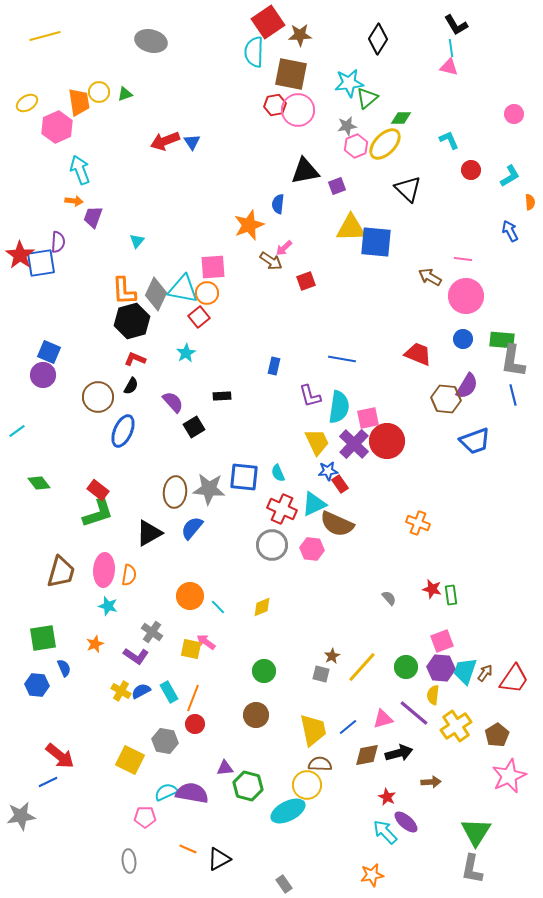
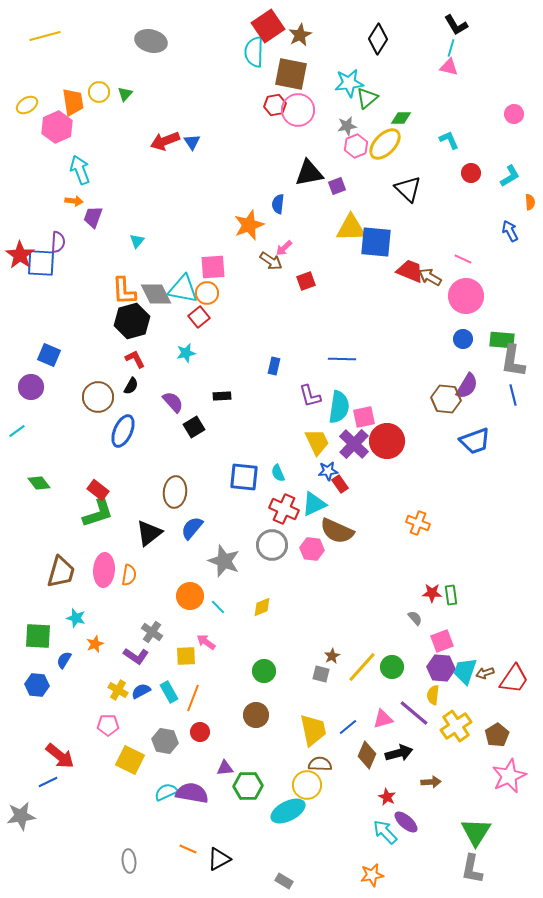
red square at (268, 22): moved 4 px down
brown star at (300, 35): rotated 25 degrees counterclockwise
cyan line at (451, 48): rotated 24 degrees clockwise
green triangle at (125, 94): rotated 28 degrees counterclockwise
orange trapezoid at (79, 102): moved 6 px left
yellow ellipse at (27, 103): moved 2 px down
red circle at (471, 170): moved 3 px down
black triangle at (305, 171): moved 4 px right, 2 px down
pink line at (463, 259): rotated 18 degrees clockwise
blue square at (41, 263): rotated 12 degrees clockwise
gray diamond at (156, 294): rotated 52 degrees counterclockwise
blue square at (49, 352): moved 3 px down
cyan star at (186, 353): rotated 18 degrees clockwise
red trapezoid at (418, 354): moved 8 px left, 83 px up
red L-shape at (135, 359): rotated 40 degrees clockwise
blue line at (342, 359): rotated 8 degrees counterclockwise
purple circle at (43, 375): moved 12 px left, 12 px down
pink square at (368, 418): moved 4 px left, 1 px up
gray star at (209, 489): moved 15 px right, 72 px down; rotated 16 degrees clockwise
red cross at (282, 509): moved 2 px right
brown semicircle at (337, 524): moved 7 px down
black triangle at (149, 533): rotated 8 degrees counterclockwise
red star at (432, 589): moved 4 px down; rotated 12 degrees counterclockwise
gray semicircle at (389, 598): moved 26 px right, 20 px down
cyan star at (108, 606): moved 32 px left, 12 px down
green square at (43, 638): moved 5 px left, 2 px up; rotated 12 degrees clockwise
yellow square at (191, 649): moved 5 px left, 7 px down; rotated 15 degrees counterclockwise
green circle at (406, 667): moved 14 px left
blue semicircle at (64, 668): moved 8 px up; rotated 126 degrees counterclockwise
brown arrow at (485, 673): rotated 144 degrees counterclockwise
yellow cross at (121, 691): moved 3 px left, 1 px up
red circle at (195, 724): moved 5 px right, 8 px down
brown diamond at (367, 755): rotated 56 degrees counterclockwise
green hexagon at (248, 786): rotated 16 degrees counterclockwise
pink pentagon at (145, 817): moved 37 px left, 92 px up
gray rectangle at (284, 884): moved 3 px up; rotated 24 degrees counterclockwise
